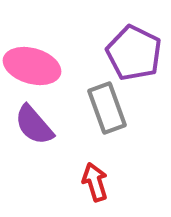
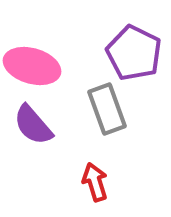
gray rectangle: moved 1 px down
purple semicircle: moved 1 px left
